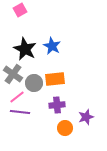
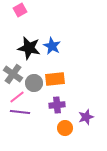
black star: moved 4 px right, 1 px up; rotated 15 degrees counterclockwise
